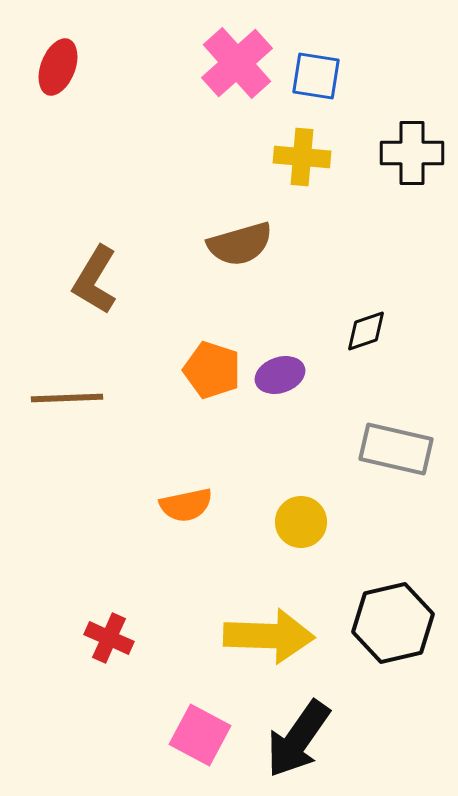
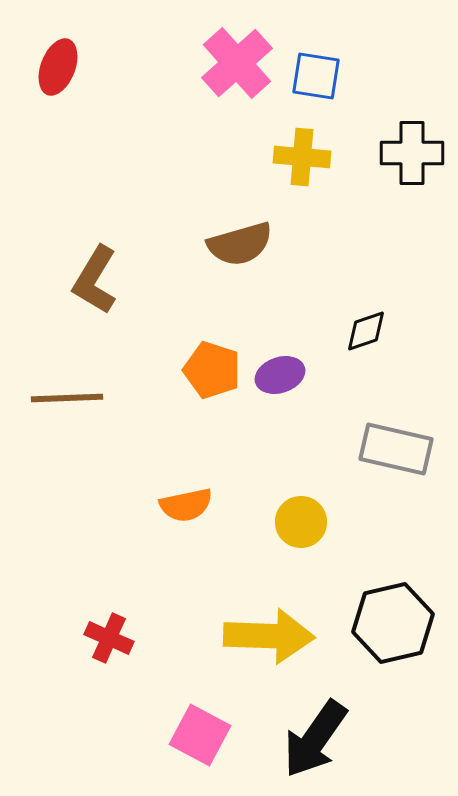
black arrow: moved 17 px right
